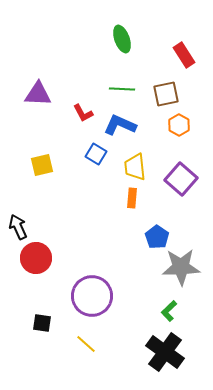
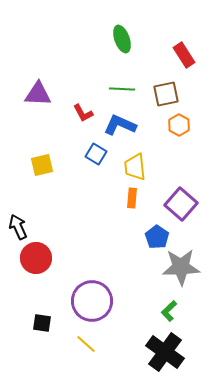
purple square: moved 25 px down
purple circle: moved 5 px down
